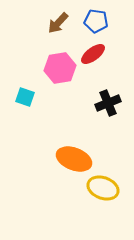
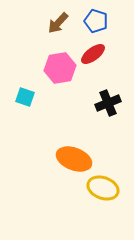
blue pentagon: rotated 10 degrees clockwise
